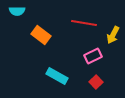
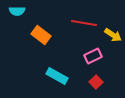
yellow arrow: rotated 84 degrees counterclockwise
